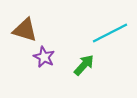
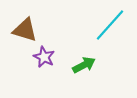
cyan line: moved 8 px up; rotated 21 degrees counterclockwise
green arrow: rotated 20 degrees clockwise
